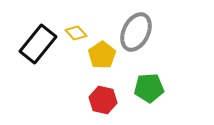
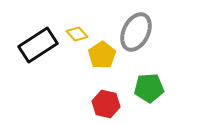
yellow diamond: moved 1 px right, 1 px down
black rectangle: moved 1 px down; rotated 18 degrees clockwise
red hexagon: moved 3 px right, 4 px down
